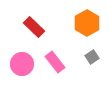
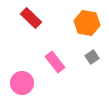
orange hexagon: rotated 20 degrees counterclockwise
red rectangle: moved 3 px left, 9 px up
pink circle: moved 19 px down
